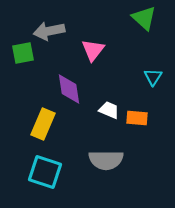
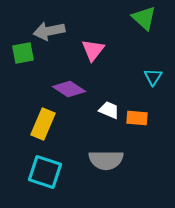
purple diamond: rotated 48 degrees counterclockwise
